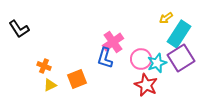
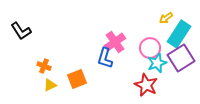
black L-shape: moved 2 px right, 2 px down
pink cross: moved 2 px right
pink circle: moved 9 px right, 11 px up
